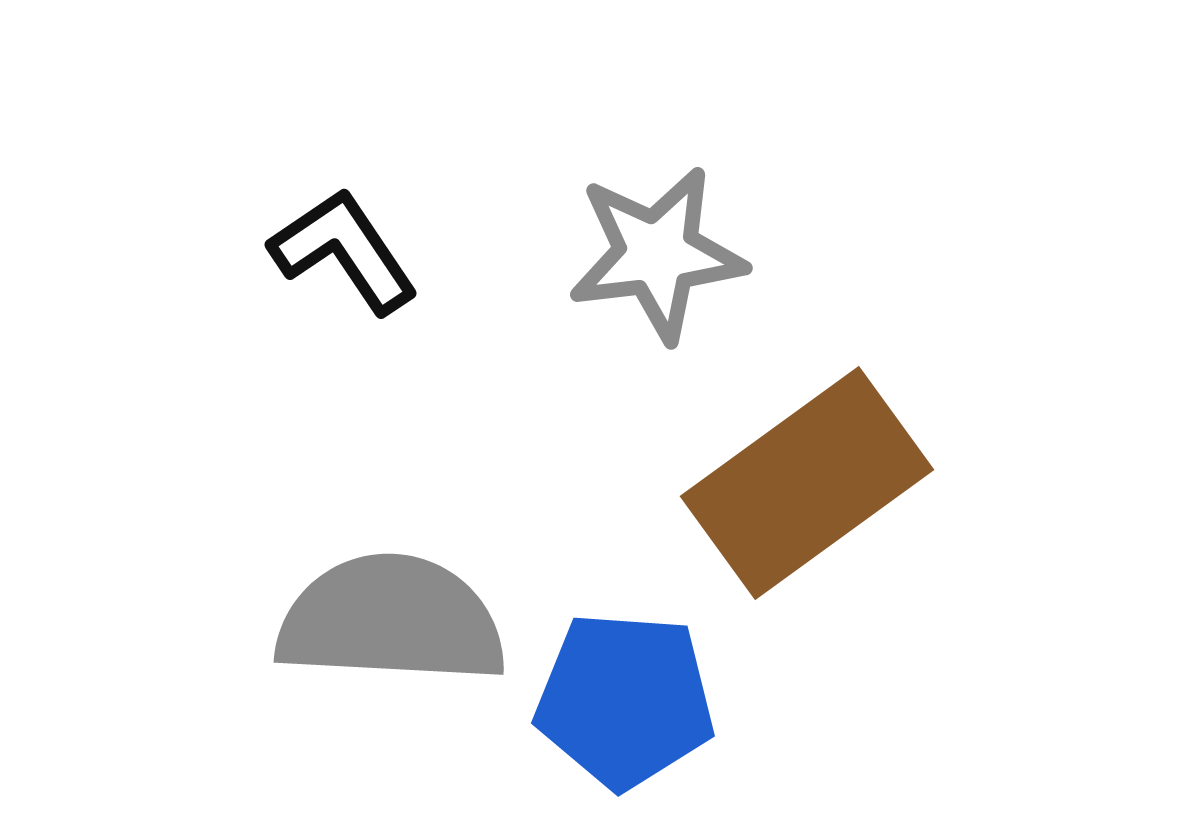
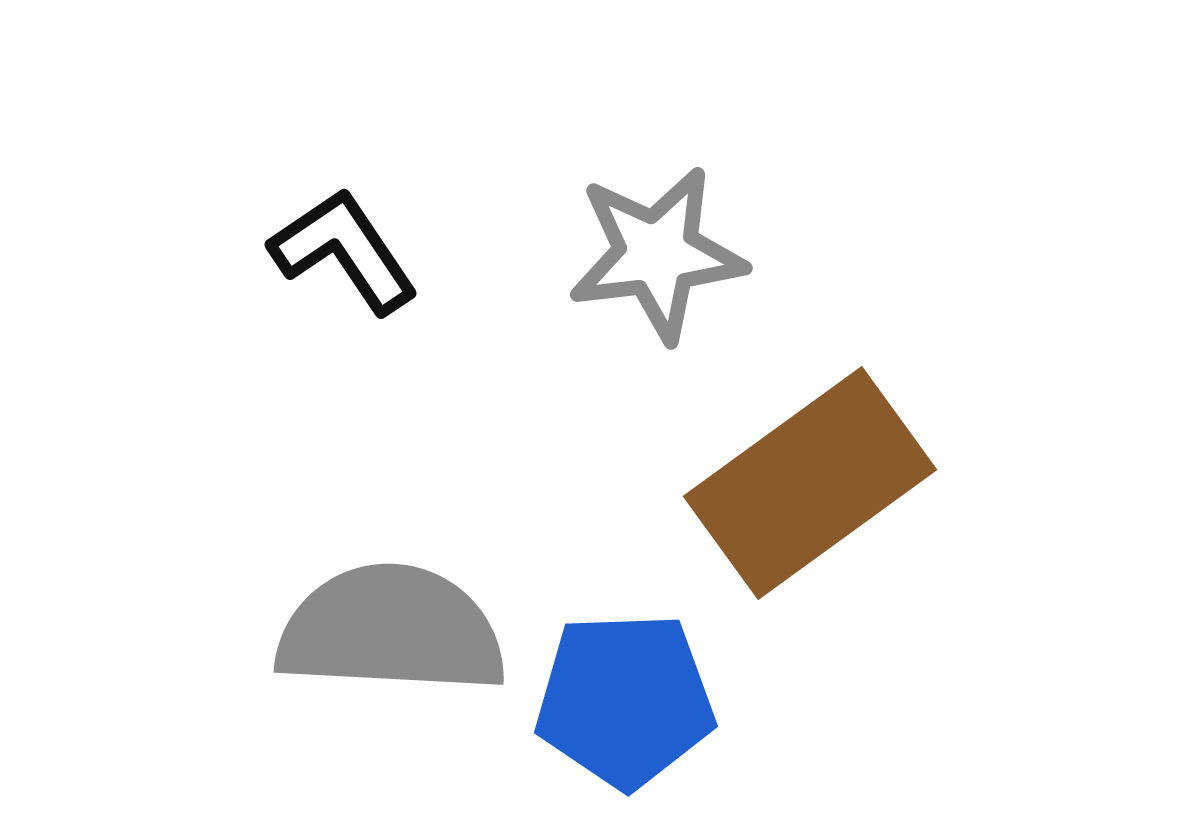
brown rectangle: moved 3 px right
gray semicircle: moved 10 px down
blue pentagon: rotated 6 degrees counterclockwise
